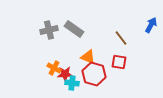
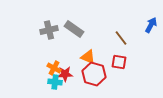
cyan cross: moved 17 px left, 1 px up
